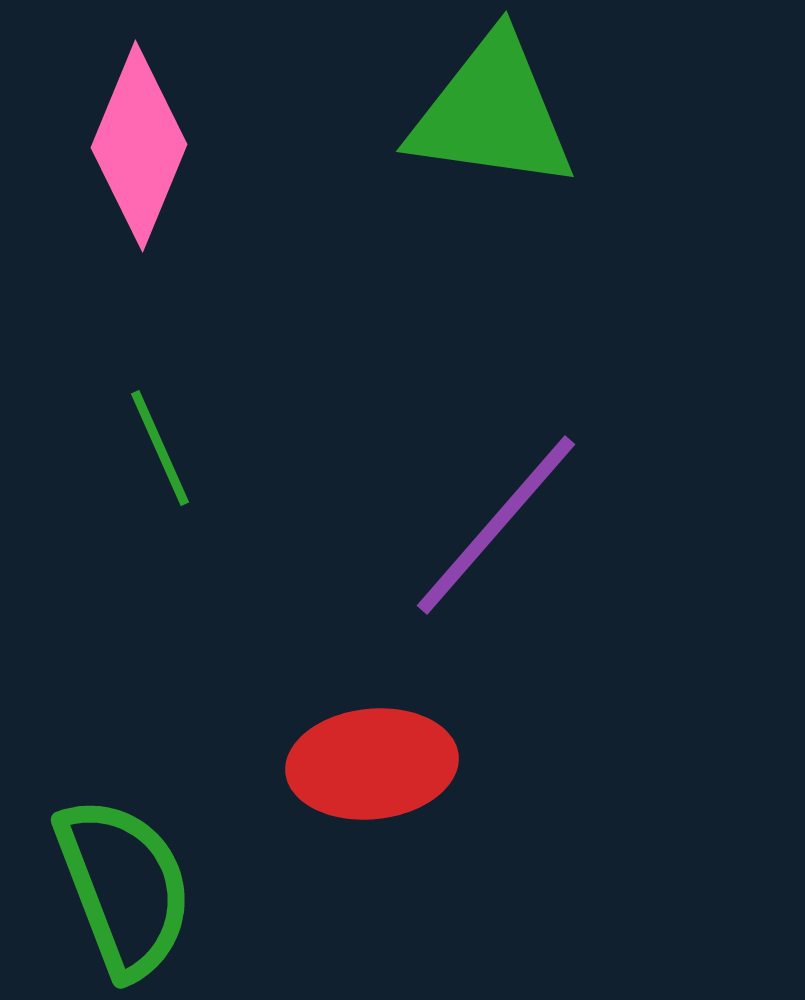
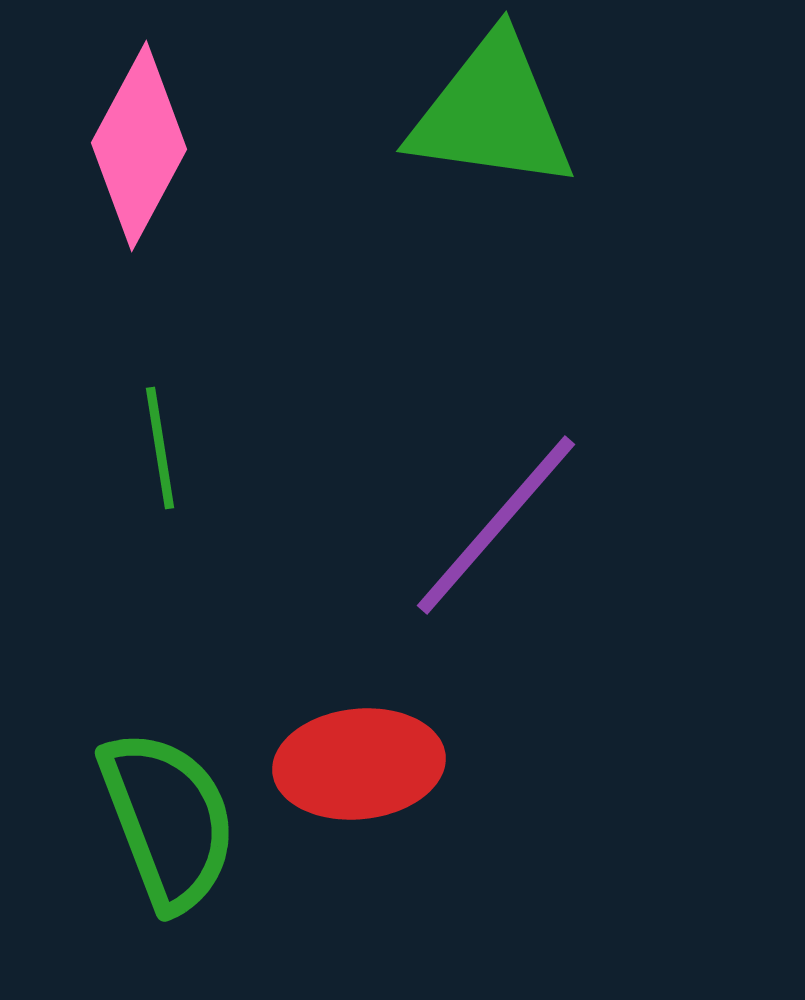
pink diamond: rotated 6 degrees clockwise
green line: rotated 15 degrees clockwise
red ellipse: moved 13 px left
green semicircle: moved 44 px right, 67 px up
